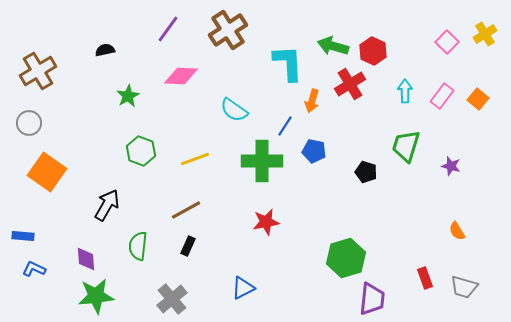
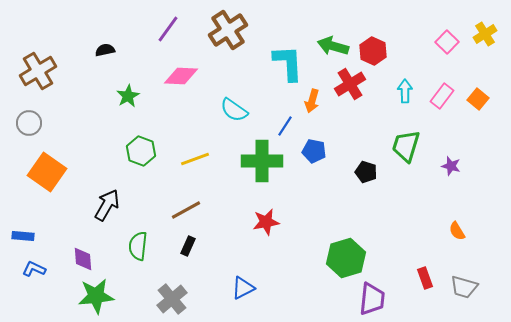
purple diamond at (86, 259): moved 3 px left
